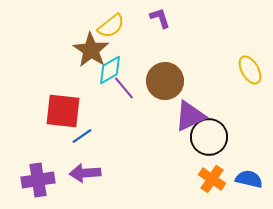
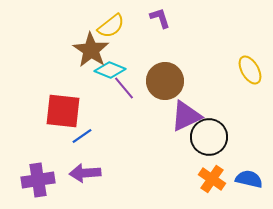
cyan diamond: rotated 52 degrees clockwise
purple triangle: moved 4 px left
